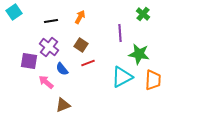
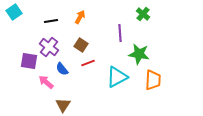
cyan triangle: moved 5 px left
brown triangle: rotated 35 degrees counterclockwise
